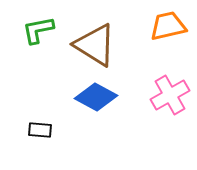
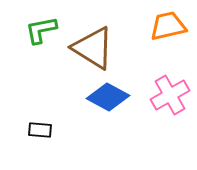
green L-shape: moved 3 px right
brown triangle: moved 2 px left, 3 px down
blue diamond: moved 12 px right
